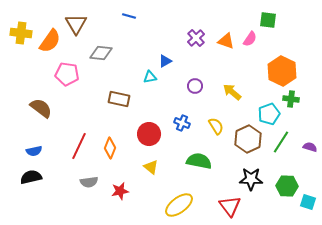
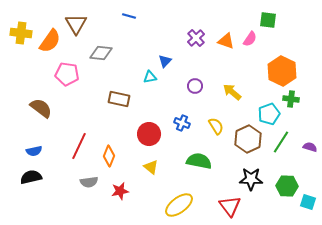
blue triangle: rotated 16 degrees counterclockwise
orange diamond: moved 1 px left, 8 px down
